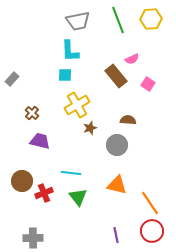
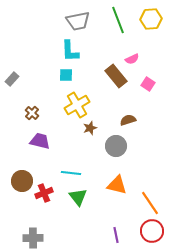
cyan square: moved 1 px right
brown semicircle: rotated 21 degrees counterclockwise
gray circle: moved 1 px left, 1 px down
